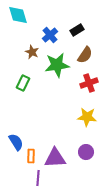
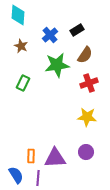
cyan diamond: rotated 20 degrees clockwise
brown star: moved 11 px left, 6 px up
blue semicircle: moved 33 px down
